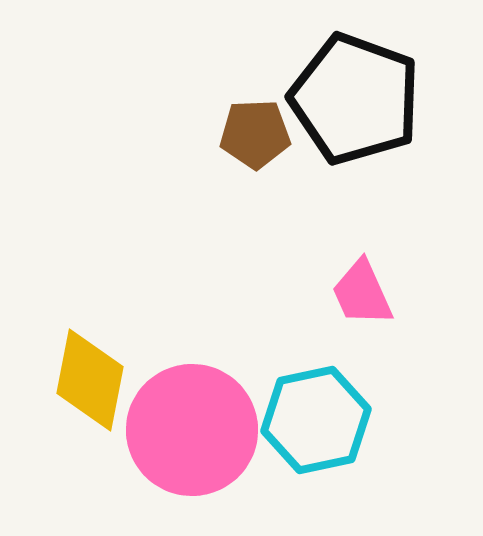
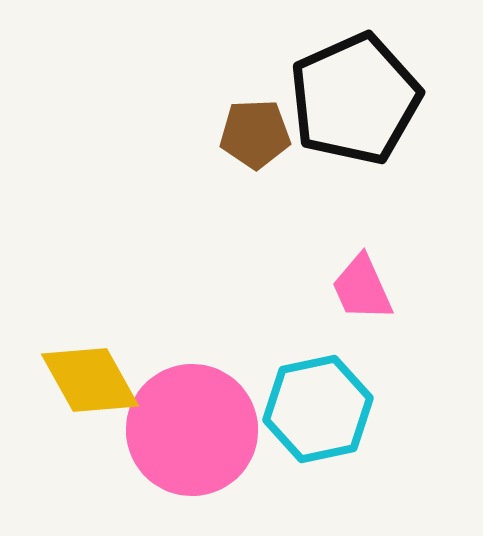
black pentagon: rotated 28 degrees clockwise
pink trapezoid: moved 5 px up
yellow diamond: rotated 40 degrees counterclockwise
cyan hexagon: moved 2 px right, 11 px up
